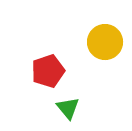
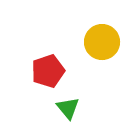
yellow circle: moved 3 px left
